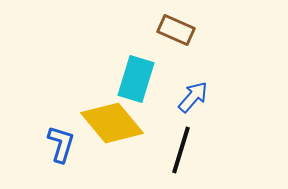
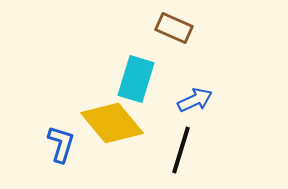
brown rectangle: moved 2 px left, 2 px up
blue arrow: moved 2 px right, 3 px down; rotated 24 degrees clockwise
